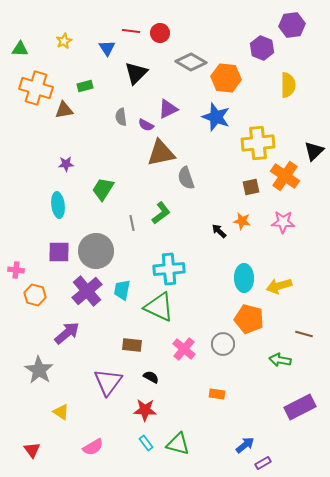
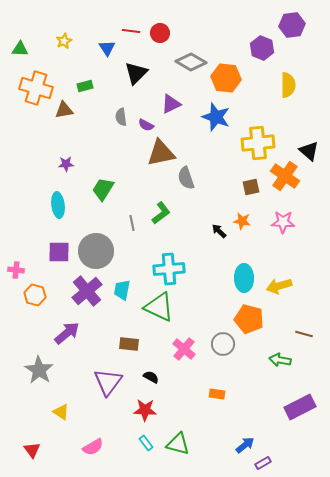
purple triangle at (168, 109): moved 3 px right, 5 px up
black triangle at (314, 151): moved 5 px left; rotated 35 degrees counterclockwise
brown rectangle at (132, 345): moved 3 px left, 1 px up
